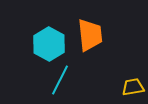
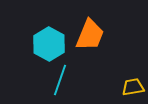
orange trapezoid: rotated 28 degrees clockwise
cyan line: rotated 8 degrees counterclockwise
